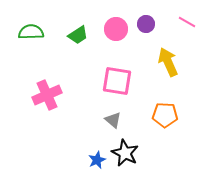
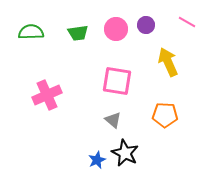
purple circle: moved 1 px down
green trapezoid: moved 2 px up; rotated 25 degrees clockwise
